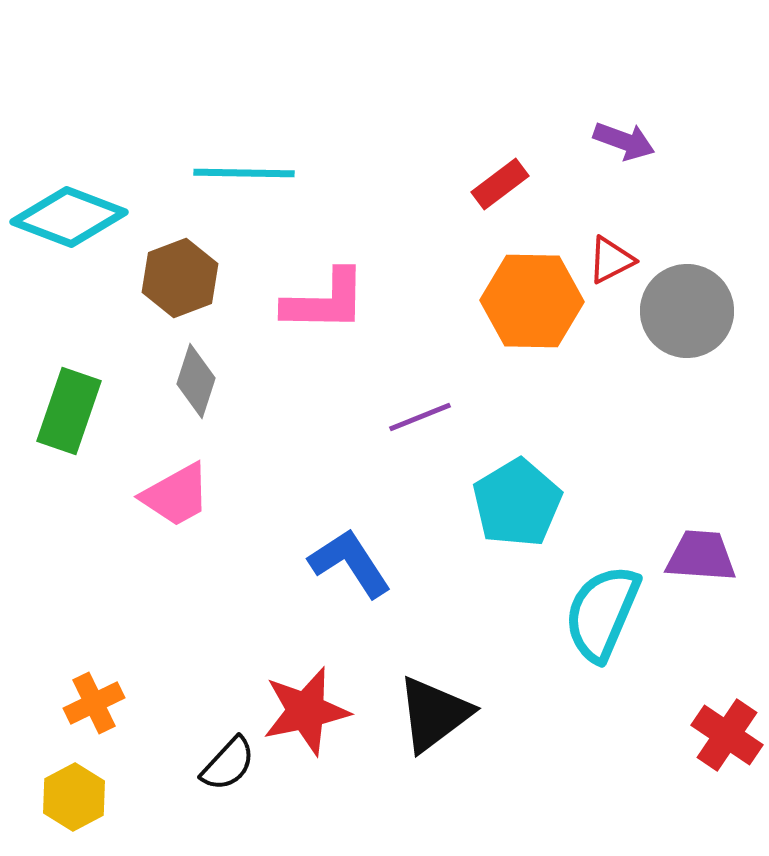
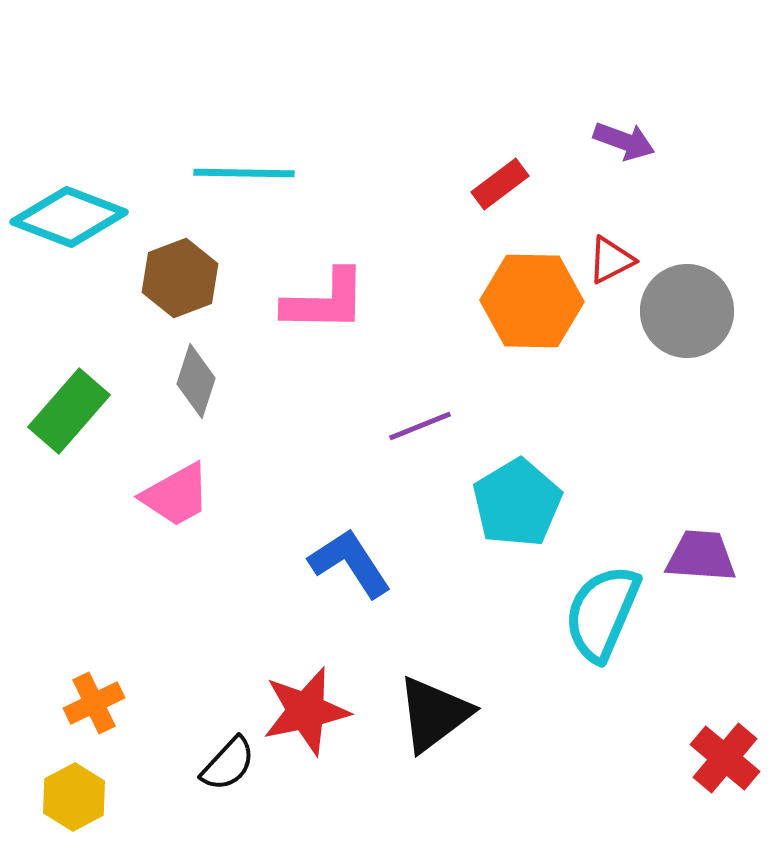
green rectangle: rotated 22 degrees clockwise
purple line: moved 9 px down
red cross: moved 2 px left, 23 px down; rotated 6 degrees clockwise
